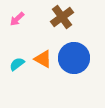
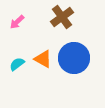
pink arrow: moved 3 px down
